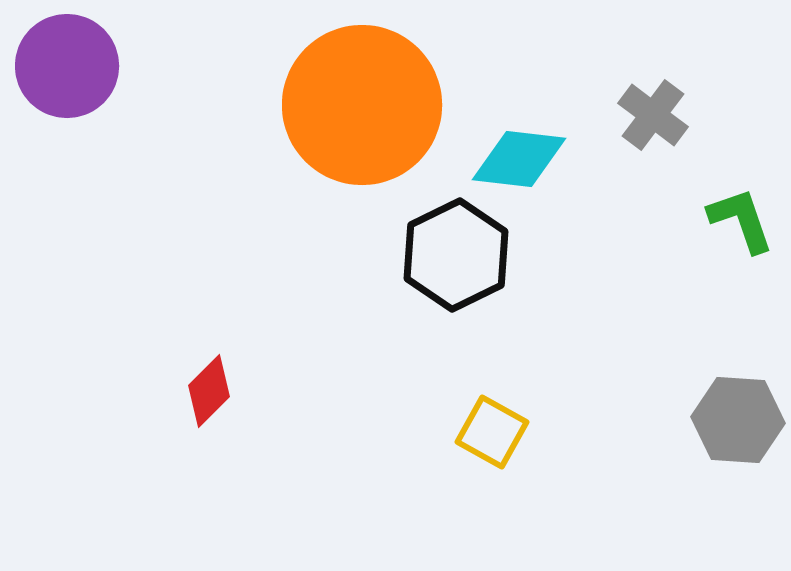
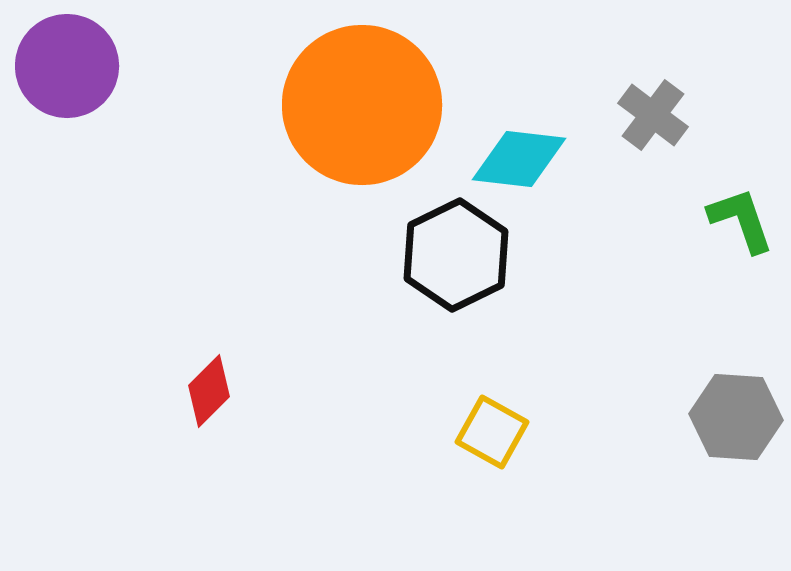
gray hexagon: moved 2 px left, 3 px up
